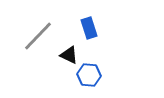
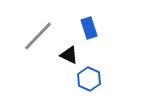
blue hexagon: moved 4 px down; rotated 20 degrees clockwise
